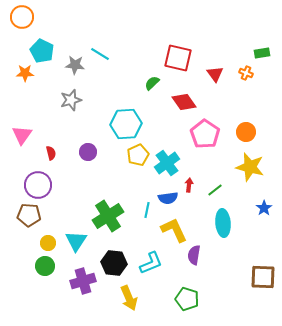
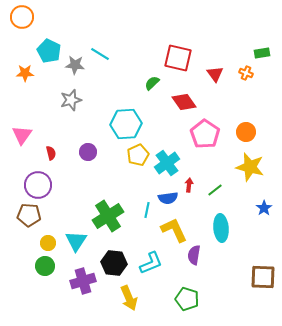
cyan pentagon at (42, 51): moved 7 px right
cyan ellipse at (223, 223): moved 2 px left, 5 px down
